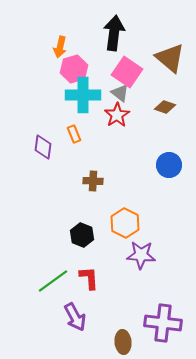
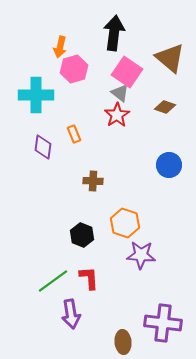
cyan cross: moved 47 px left
orange hexagon: rotated 8 degrees counterclockwise
purple arrow: moved 4 px left, 3 px up; rotated 20 degrees clockwise
